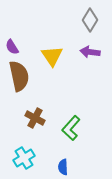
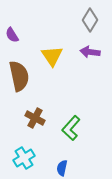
purple semicircle: moved 12 px up
blue semicircle: moved 1 px left, 1 px down; rotated 14 degrees clockwise
